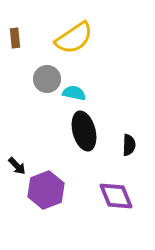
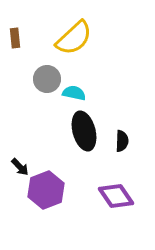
yellow semicircle: rotated 9 degrees counterclockwise
black semicircle: moved 7 px left, 4 px up
black arrow: moved 3 px right, 1 px down
purple diamond: rotated 12 degrees counterclockwise
